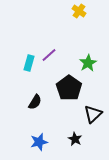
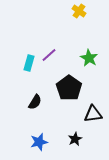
green star: moved 1 px right, 5 px up; rotated 12 degrees counterclockwise
black triangle: rotated 36 degrees clockwise
black star: rotated 16 degrees clockwise
